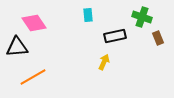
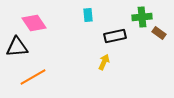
green cross: rotated 24 degrees counterclockwise
brown rectangle: moved 1 px right, 5 px up; rotated 32 degrees counterclockwise
